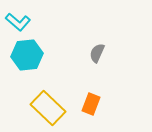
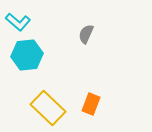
gray semicircle: moved 11 px left, 19 px up
